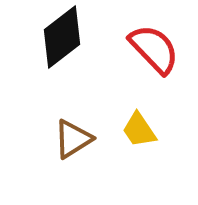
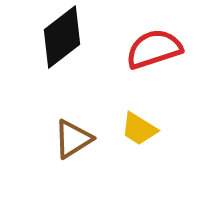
red semicircle: rotated 64 degrees counterclockwise
yellow trapezoid: moved 1 px up; rotated 24 degrees counterclockwise
